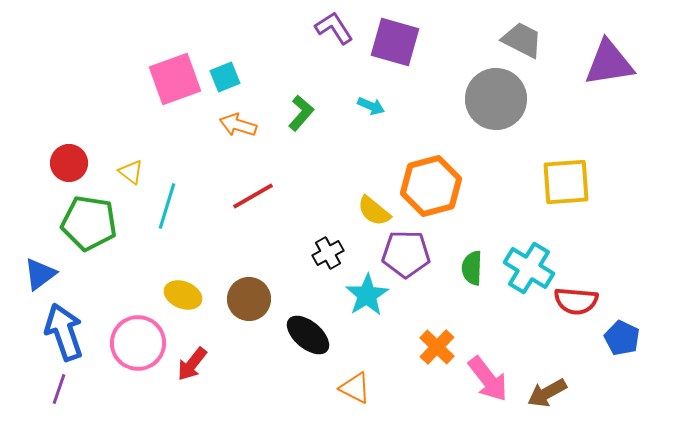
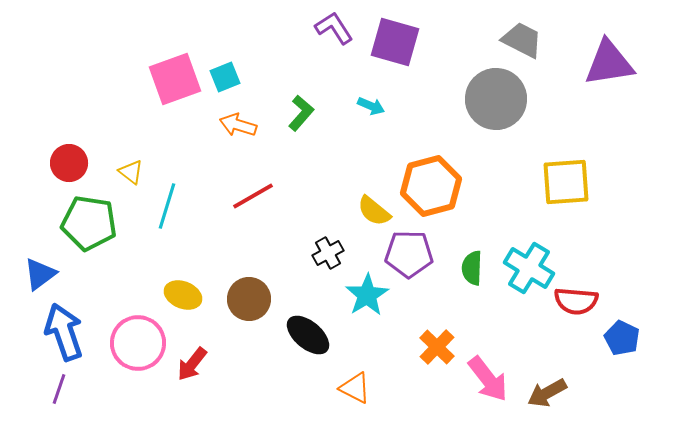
purple pentagon: moved 3 px right
